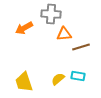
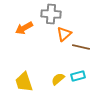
orange triangle: rotated 35 degrees counterclockwise
brown line: rotated 30 degrees clockwise
cyan rectangle: rotated 24 degrees counterclockwise
